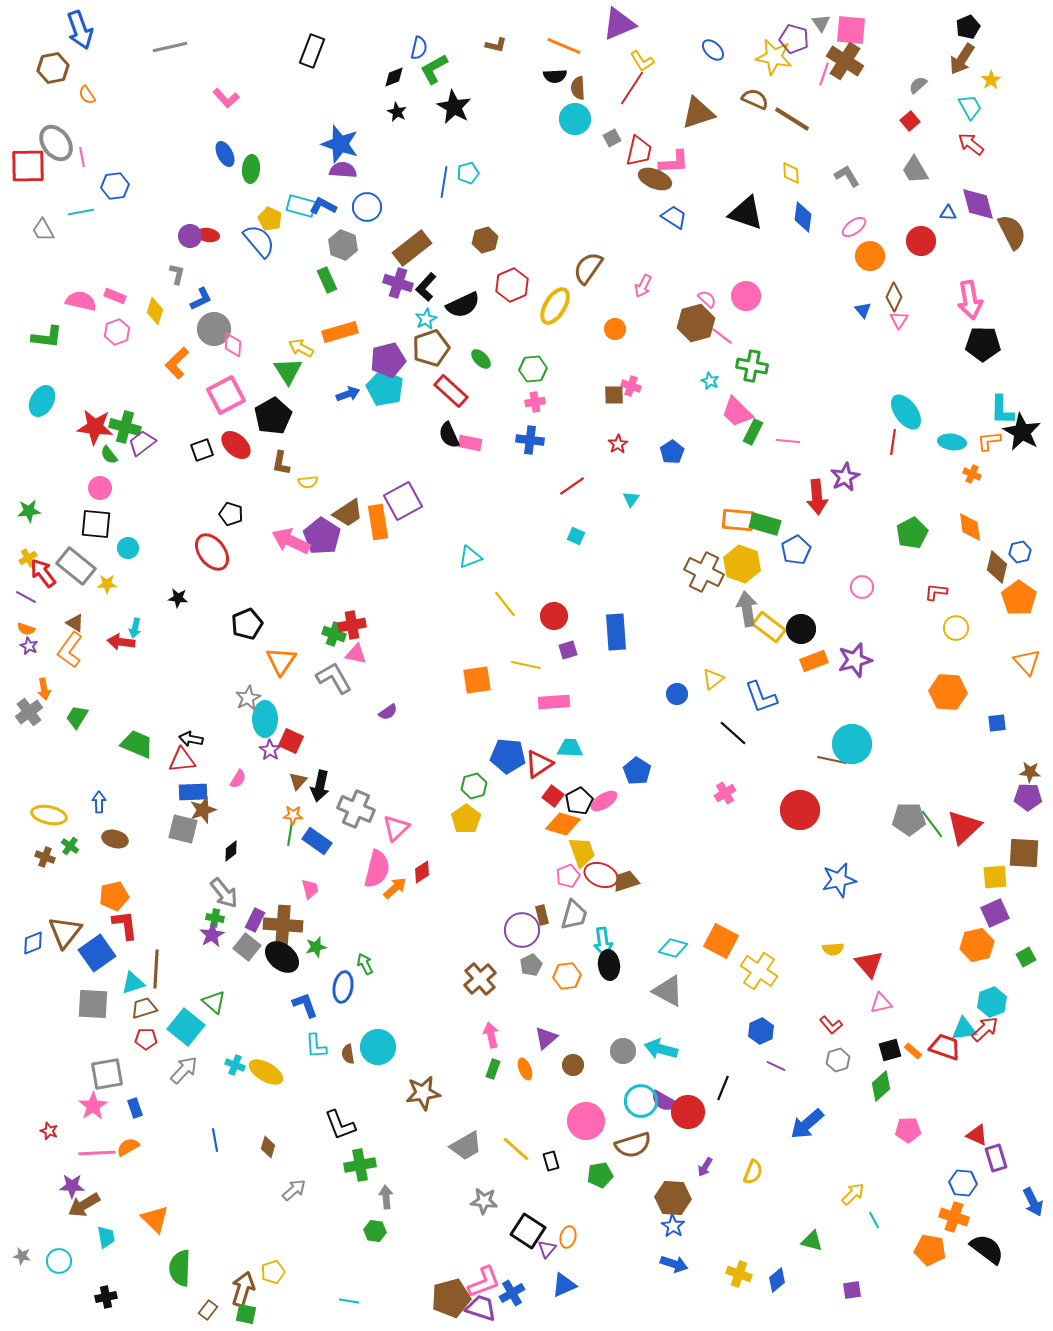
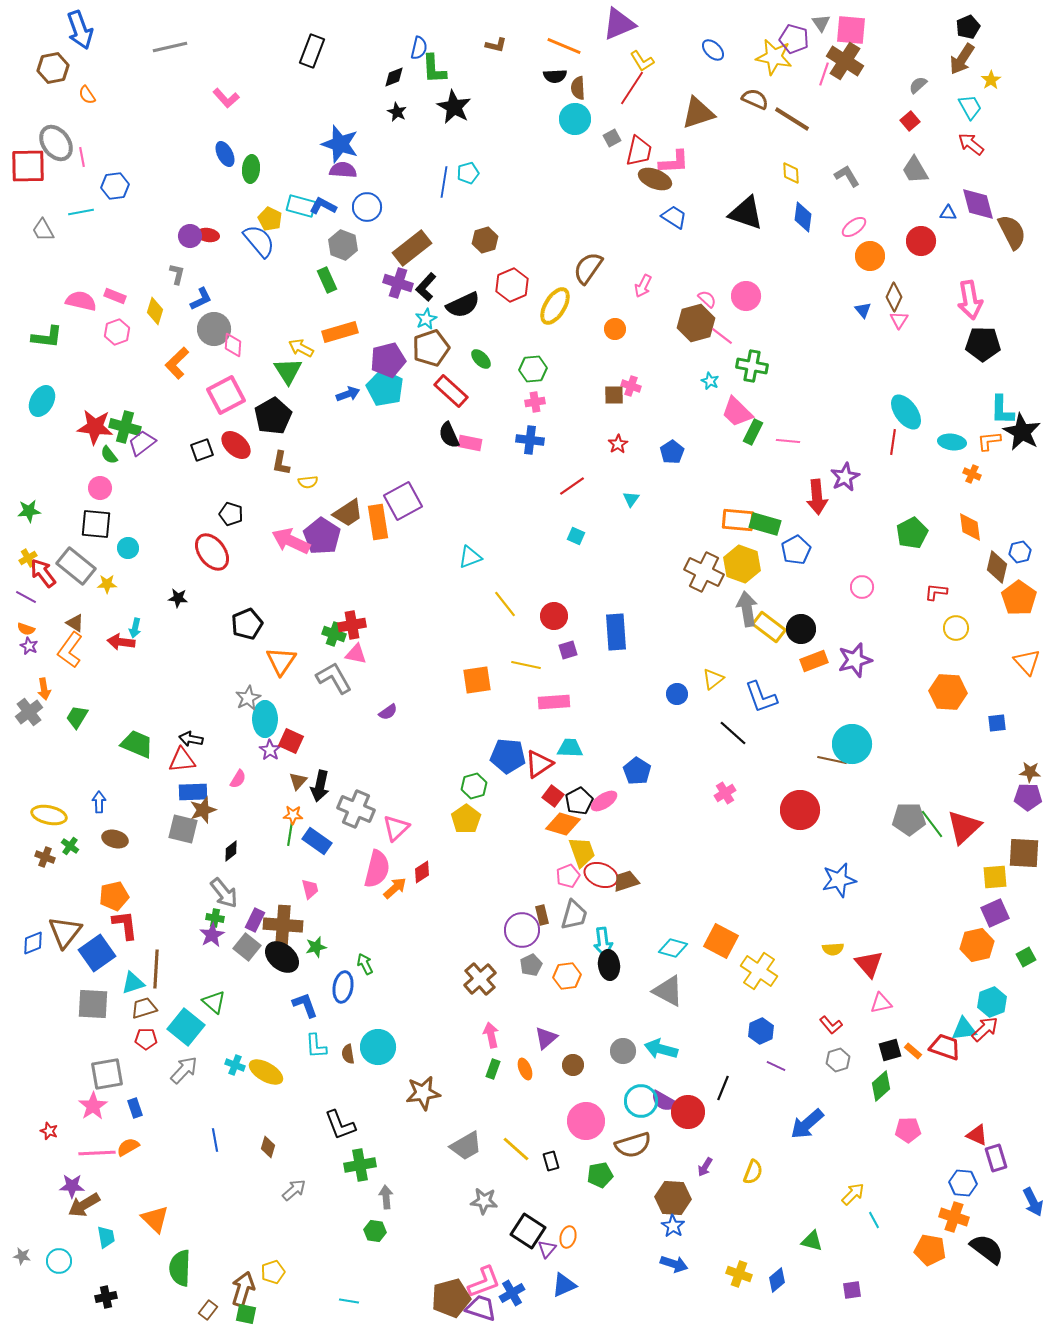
green L-shape at (434, 69): rotated 64 degrees counterclockwise
